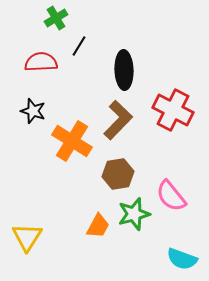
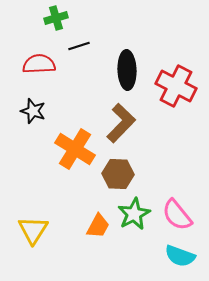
green cross: rotated 15 degrees clockwise
black line: rotated 40 degrees clockwise
red semicircle: moved 2 px left, 2 px down
black ellipse: moved 3 px right
red cross: moved 3 px right, 24 px up
brown L-shape: moved 3 px right, 3 px down
orange cross: moved 3 px right, 8 px down
brown hexagon: rotated 12 degrees clockwise
pink semicircle: moved 6 px right, 19 px down
green star: rotated 12 degrees counterclockwise
yellow triangle: moved 6 px right, 7 px up
cyan semicircle: moved 2 px left, 3 px up
